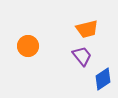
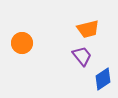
orange trapezoid: moved 1 px right
orange circle: moved 6 px left, 3 px up
